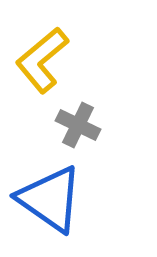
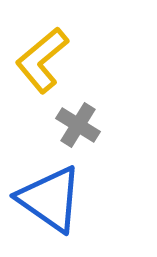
gray cross: rotated 6 degrees clockwise
